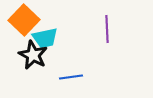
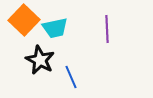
cyan trapezoid: moved 10 px right, 10 px up
black star: moved 7 px right, 5 px down
blue line: rotated 75 degrees clockwise
